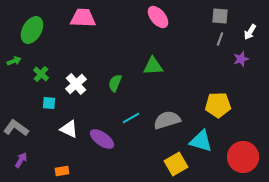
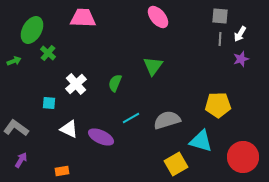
white arrow: moved 10 px left, 2 px down
gray line: rotated 16 degrees counterclockwise
green triangle: rotated 50 degrees counterclockwise
green cross: moved 7 px right, 21 px up
purple ellipse: moved 1 px left, 2 px up; rotated 10 degrees counterclockwise
